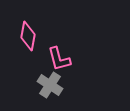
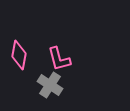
pink diamond: moved 9 px left, 19 px down
